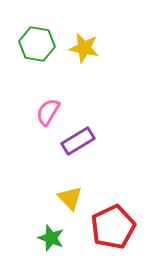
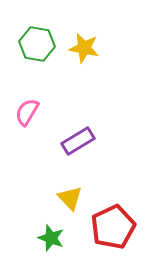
pink semicircle: moved 21 px left
